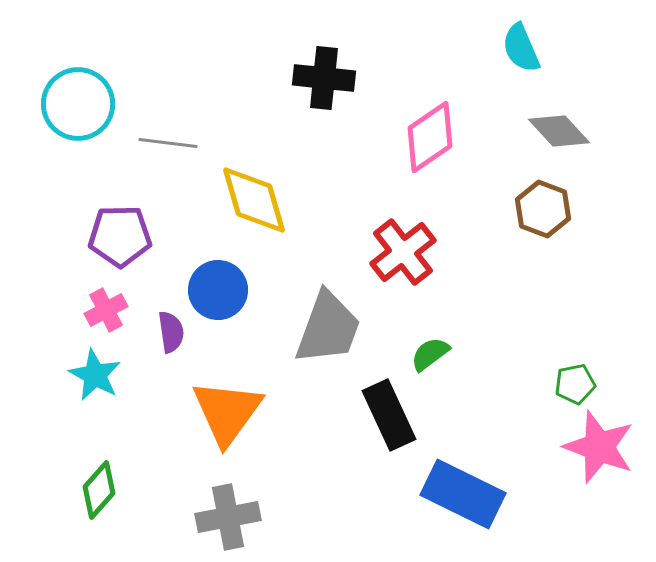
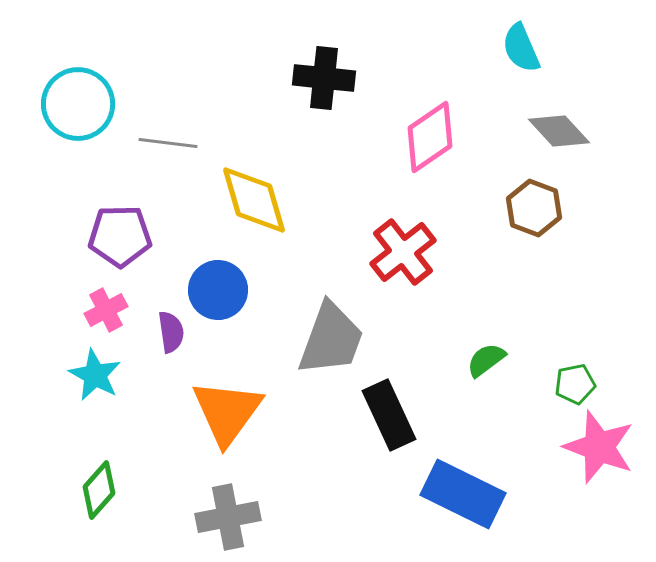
brown hexagon: moved 9 px left, 1 px up
gray trapezoid: moved 3 px right, 11 px down
green semicircle: moved 56 px right, 6 px down
